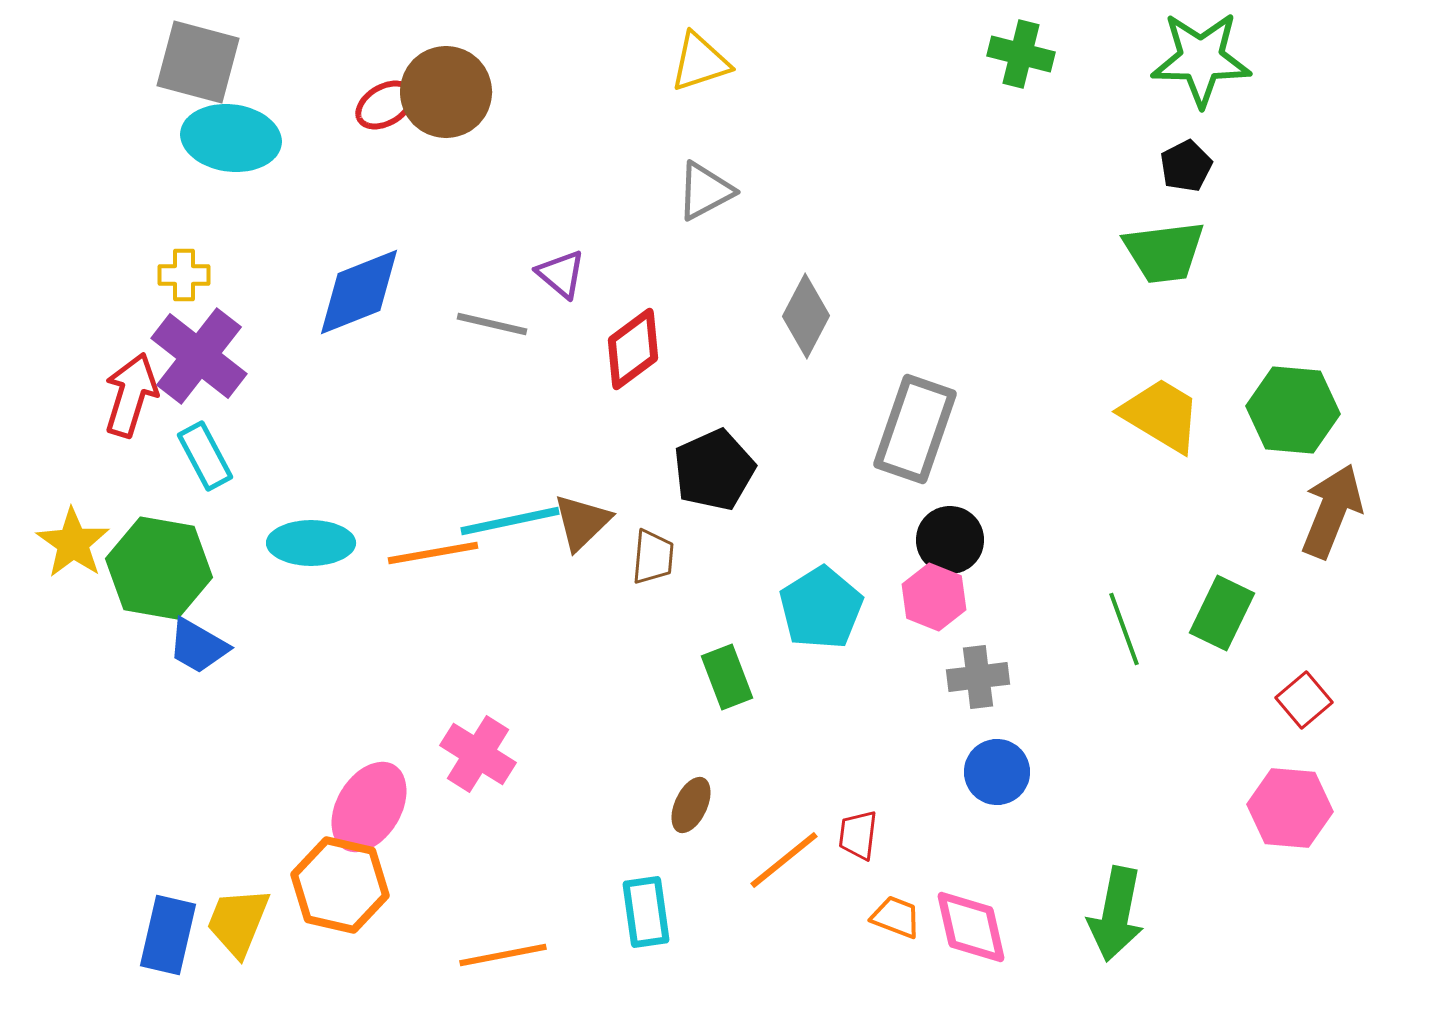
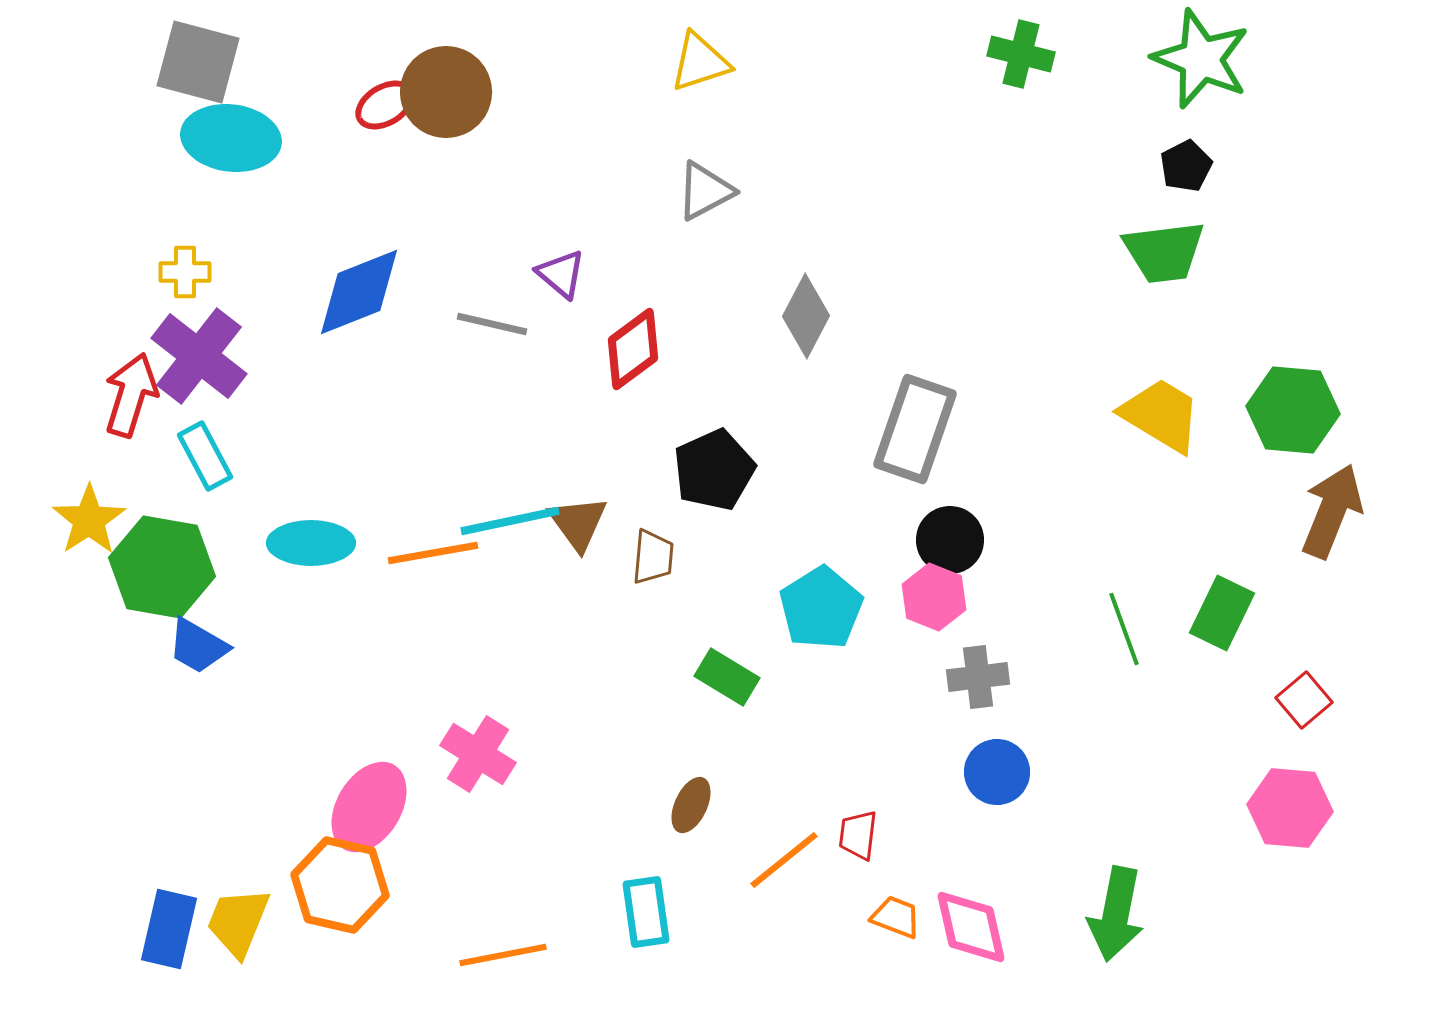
green star at (1201, 59): rotated 22 degrees clockwise
yellow cross at (184, 275): moved 1 px right, 3 px up
brown triangle at (582, 522): moved 4 px left, 1 px down; rotated 22 degrees counterclockwise
yellow star at (73, 543): moved 16 px right, 23 px up; rotated 4 degrees clockwise
green hexagon at (159, 568): moved 3 px right, 1 px up
green rectangle at (727, 677): rotated 38 degrees counterclockwise
blue rectangle at (168, 935): moved 1 px right, 6 px up
